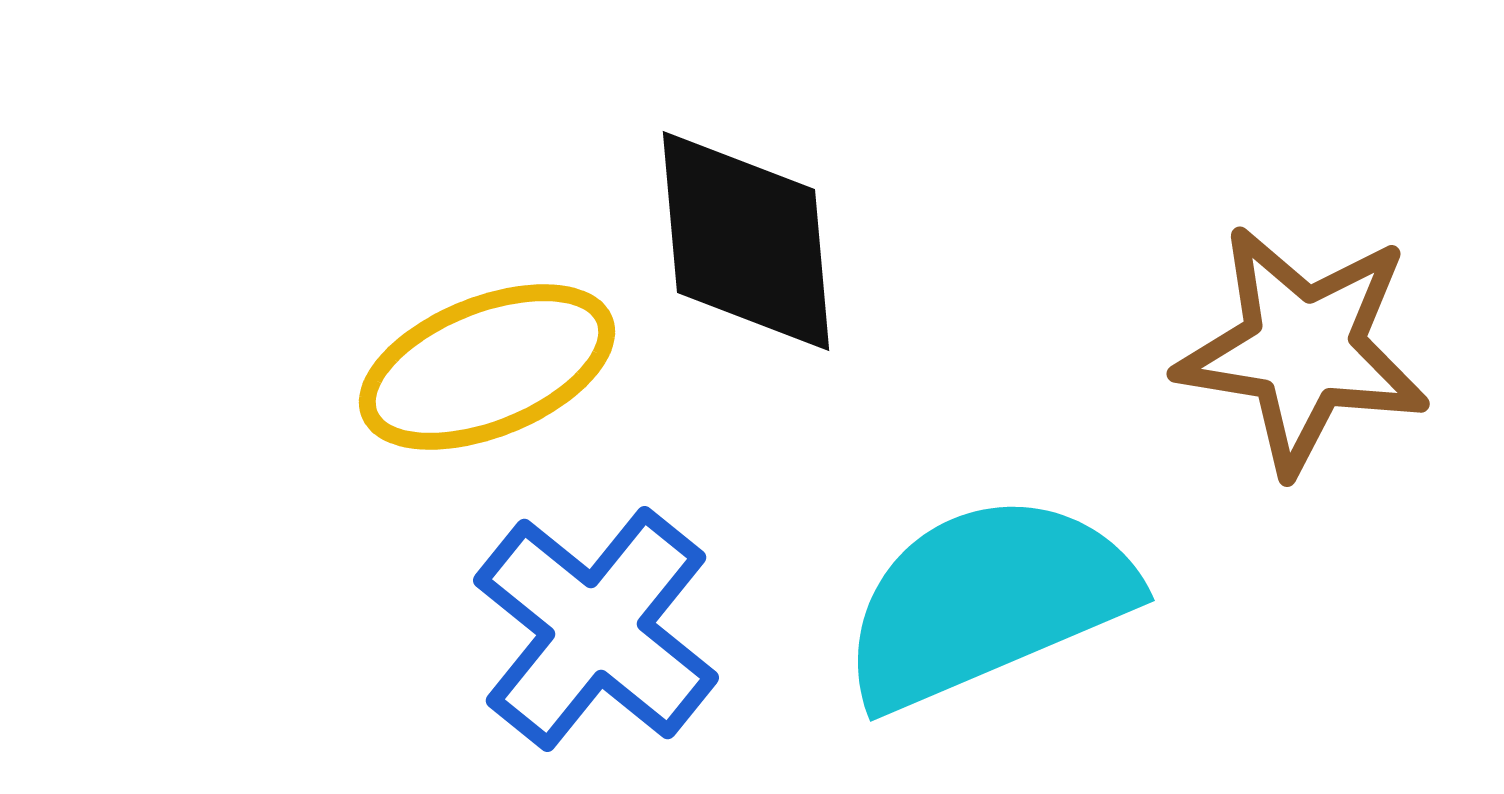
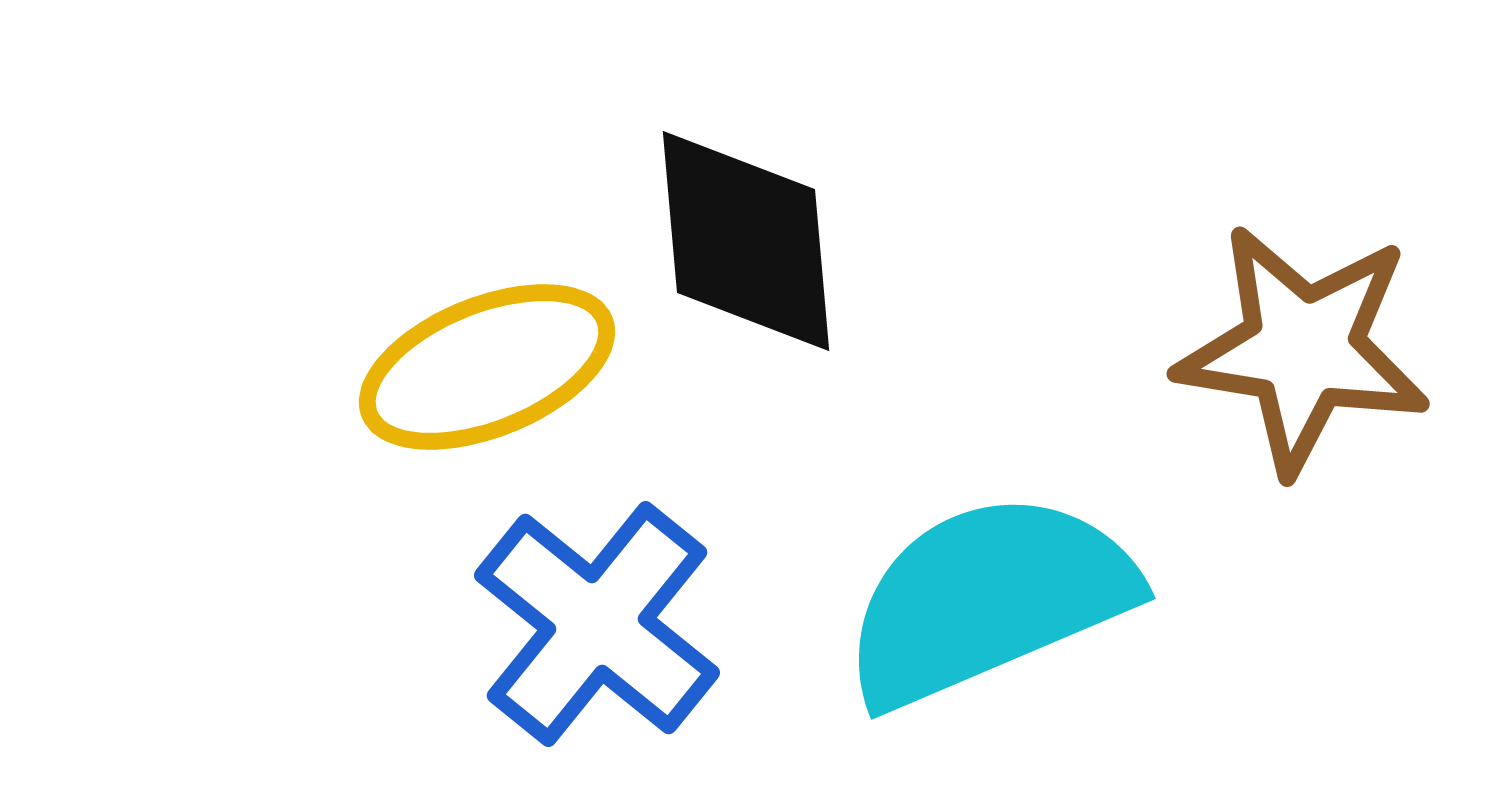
cyan semicircle: moved 1 px right, 2 px up
blue cross: moved 1 px right, 5 px up
